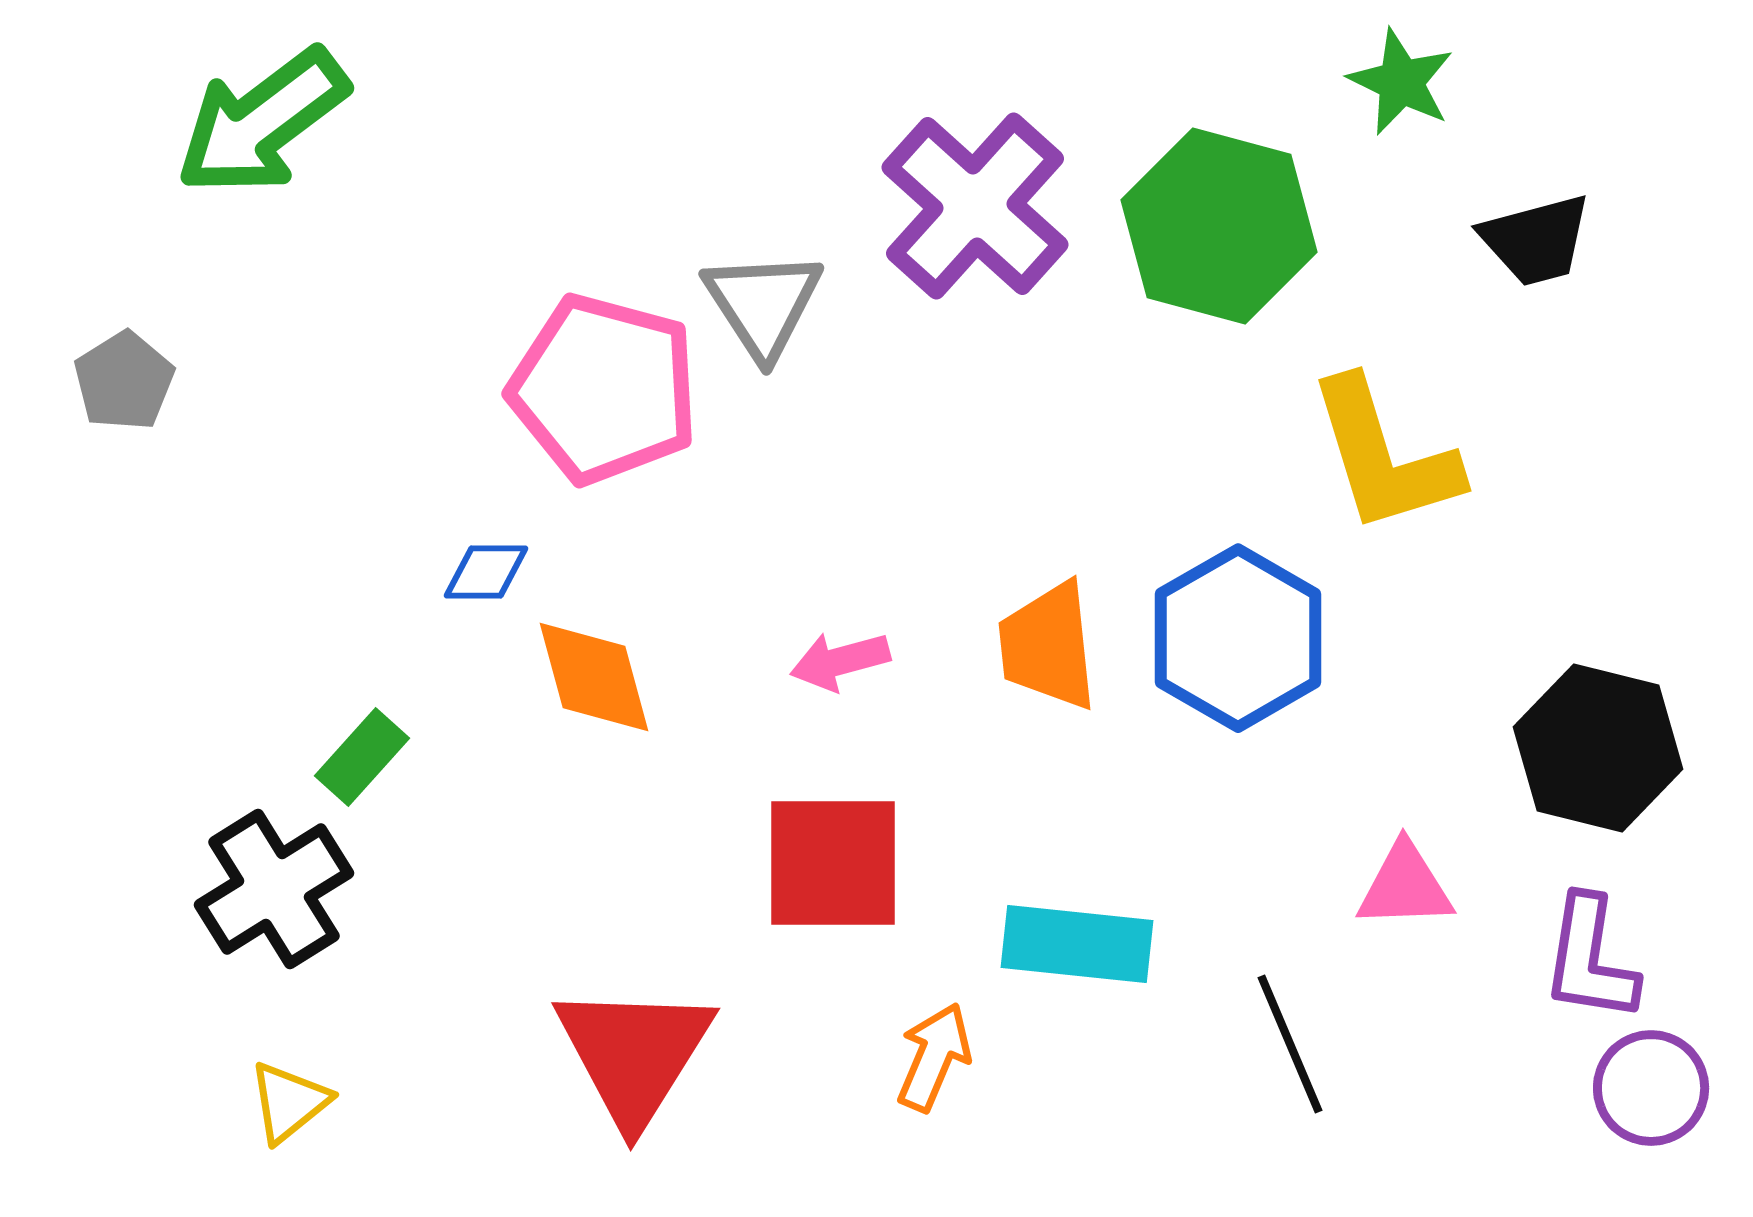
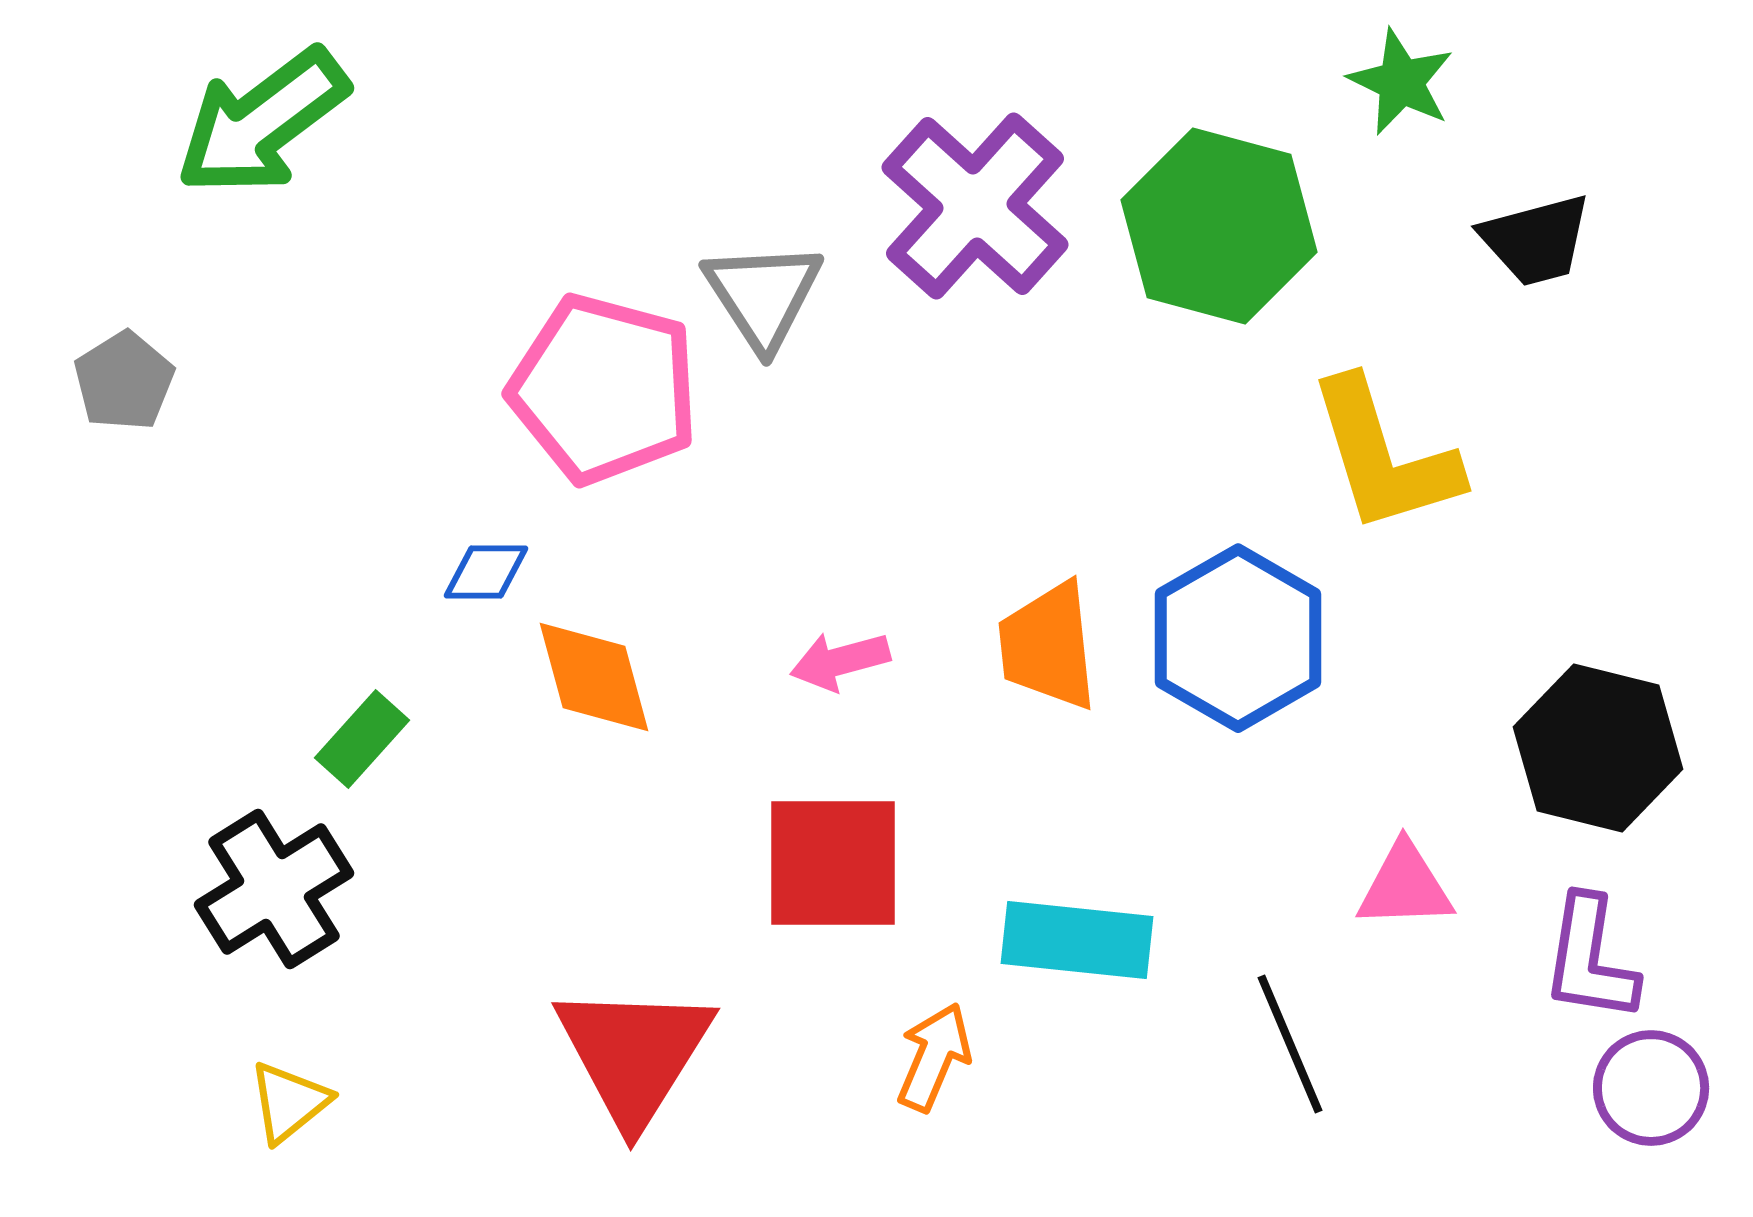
gray triangle: moved 9 px up
green rectangle: moved 18 px up
cyan rectangle: moved 4 px up
